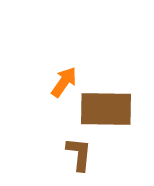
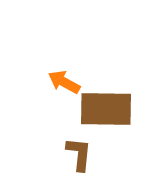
orange arrow: rotated 96 degrees counterclockwise
